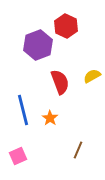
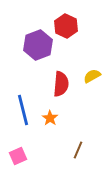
red semicircle: moved 1 px right, 2 px down; rotated 25 degrees clockwise
